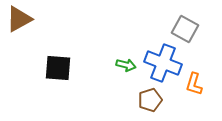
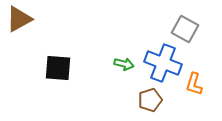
green arrow: moved 2 px left, 1 px up
